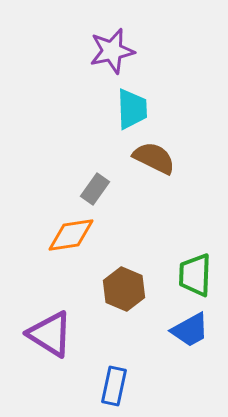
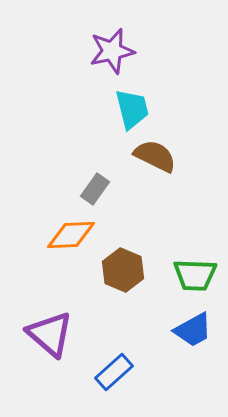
cyan trapezoid: rotated 12 degrees counterclockwise
brown semicircle: moved 1 px right, 2 px up
orange diamond: rotated 6 degrees clockwise
green trapezoid: rotated 90 degrees counterclockwise
brown hexagon: moved 1 px left, 19 px up
blue trapezoid: moved 3 px right
purple triangle: rotated 9 degrees clockwise
blue rectangle: moved 14 px up; rotated 36 degrees clockwise
